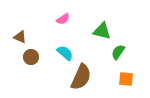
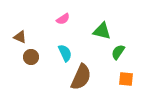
cyan semicircle: rotated 24 degrees clockwise
